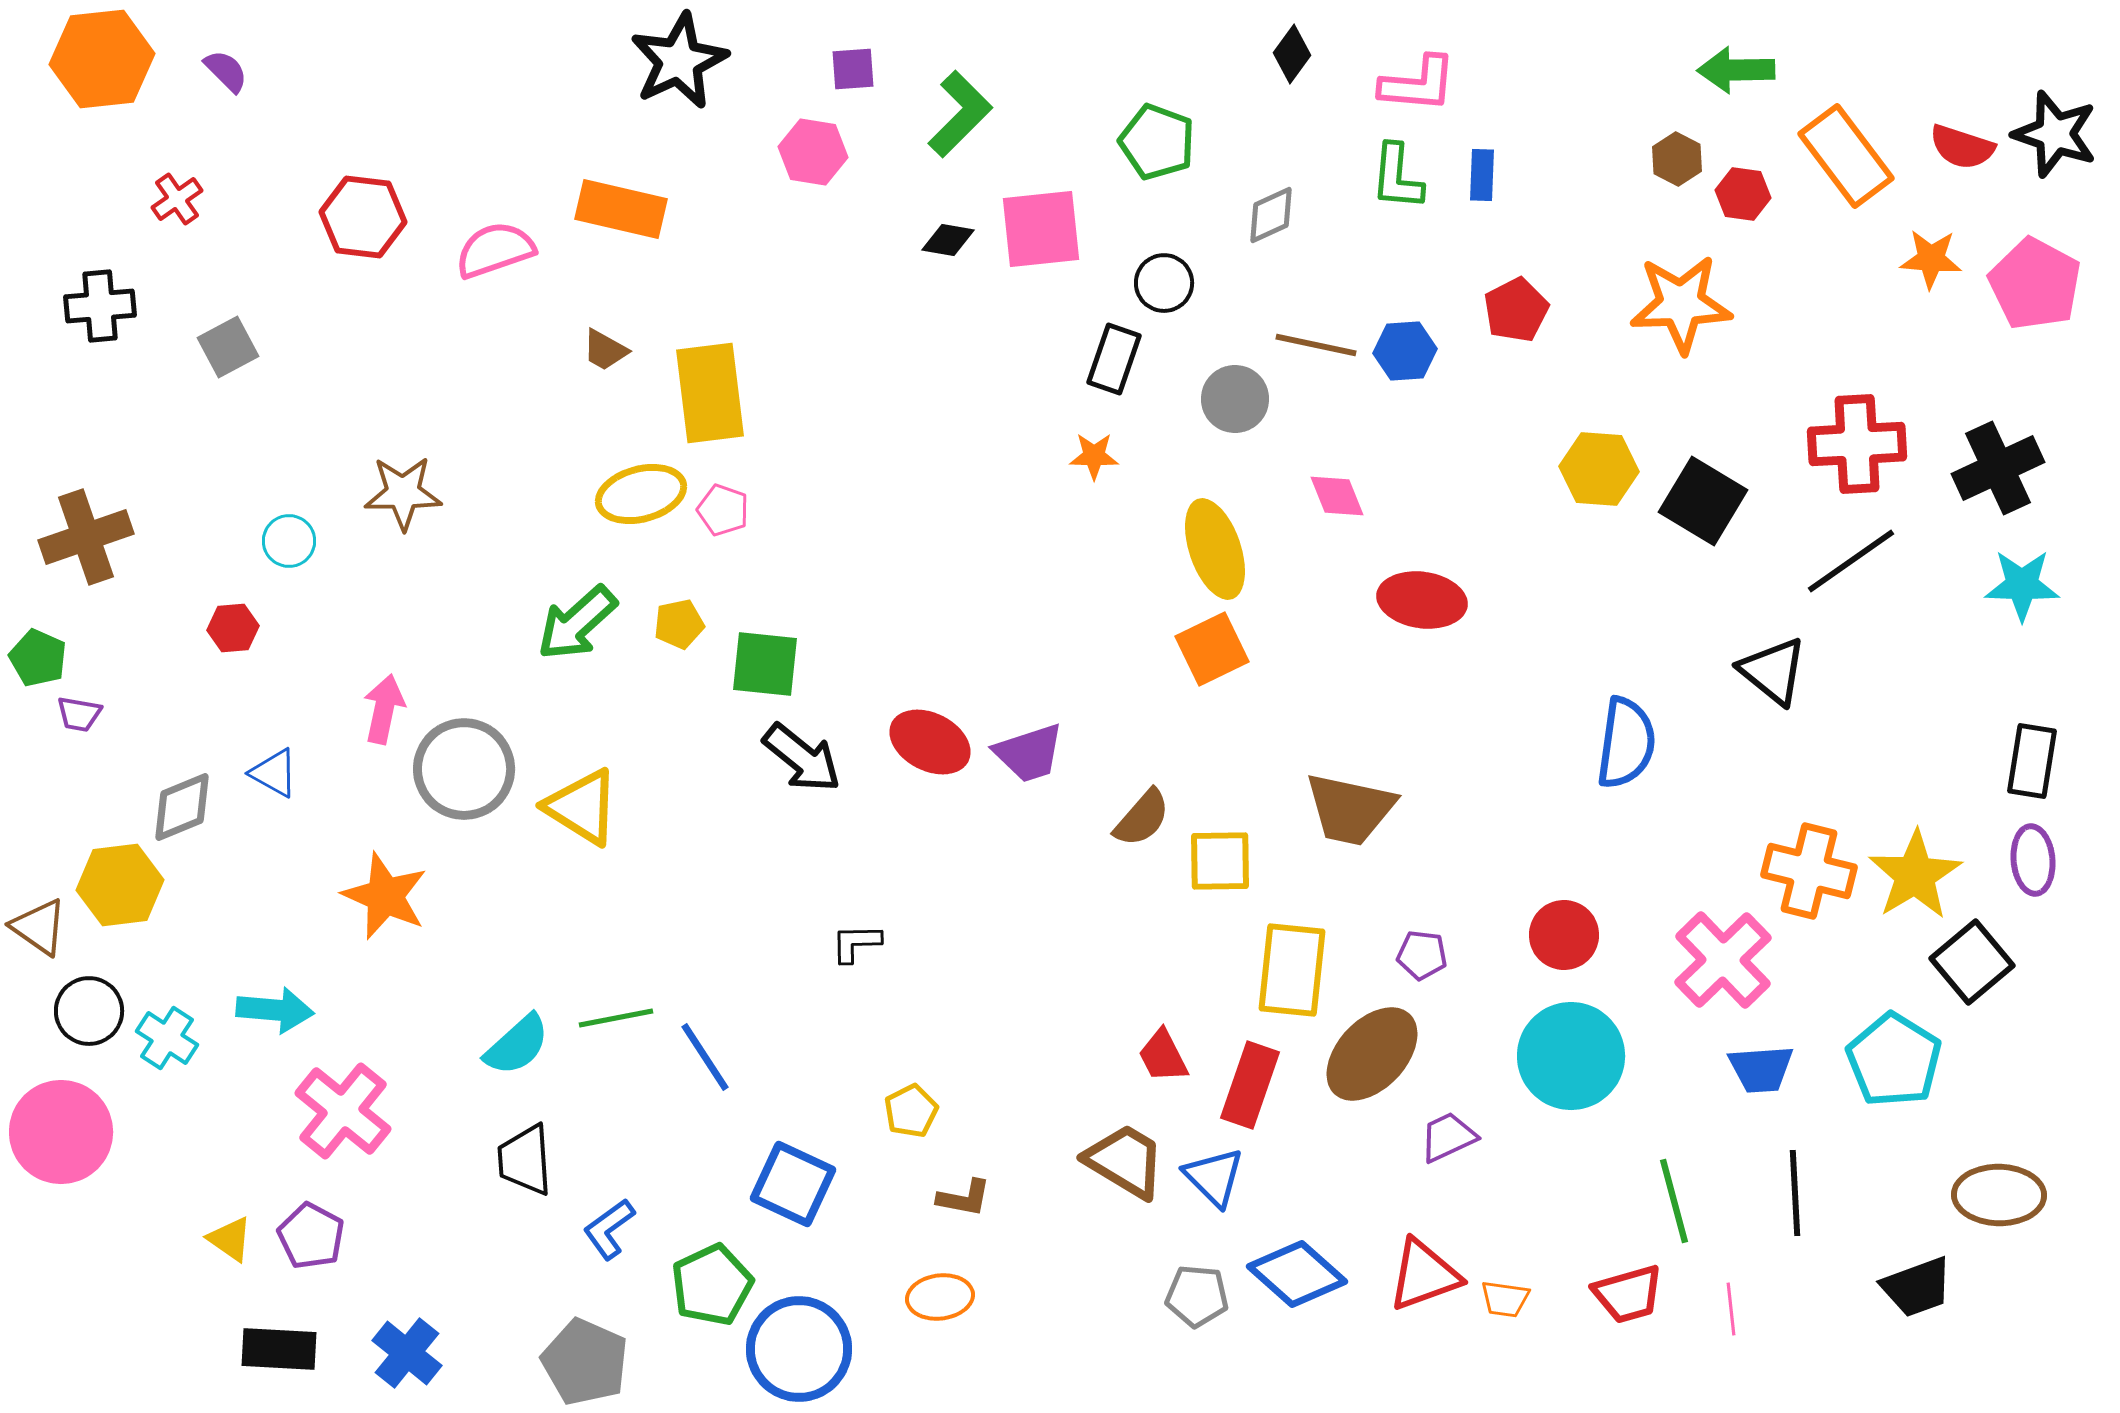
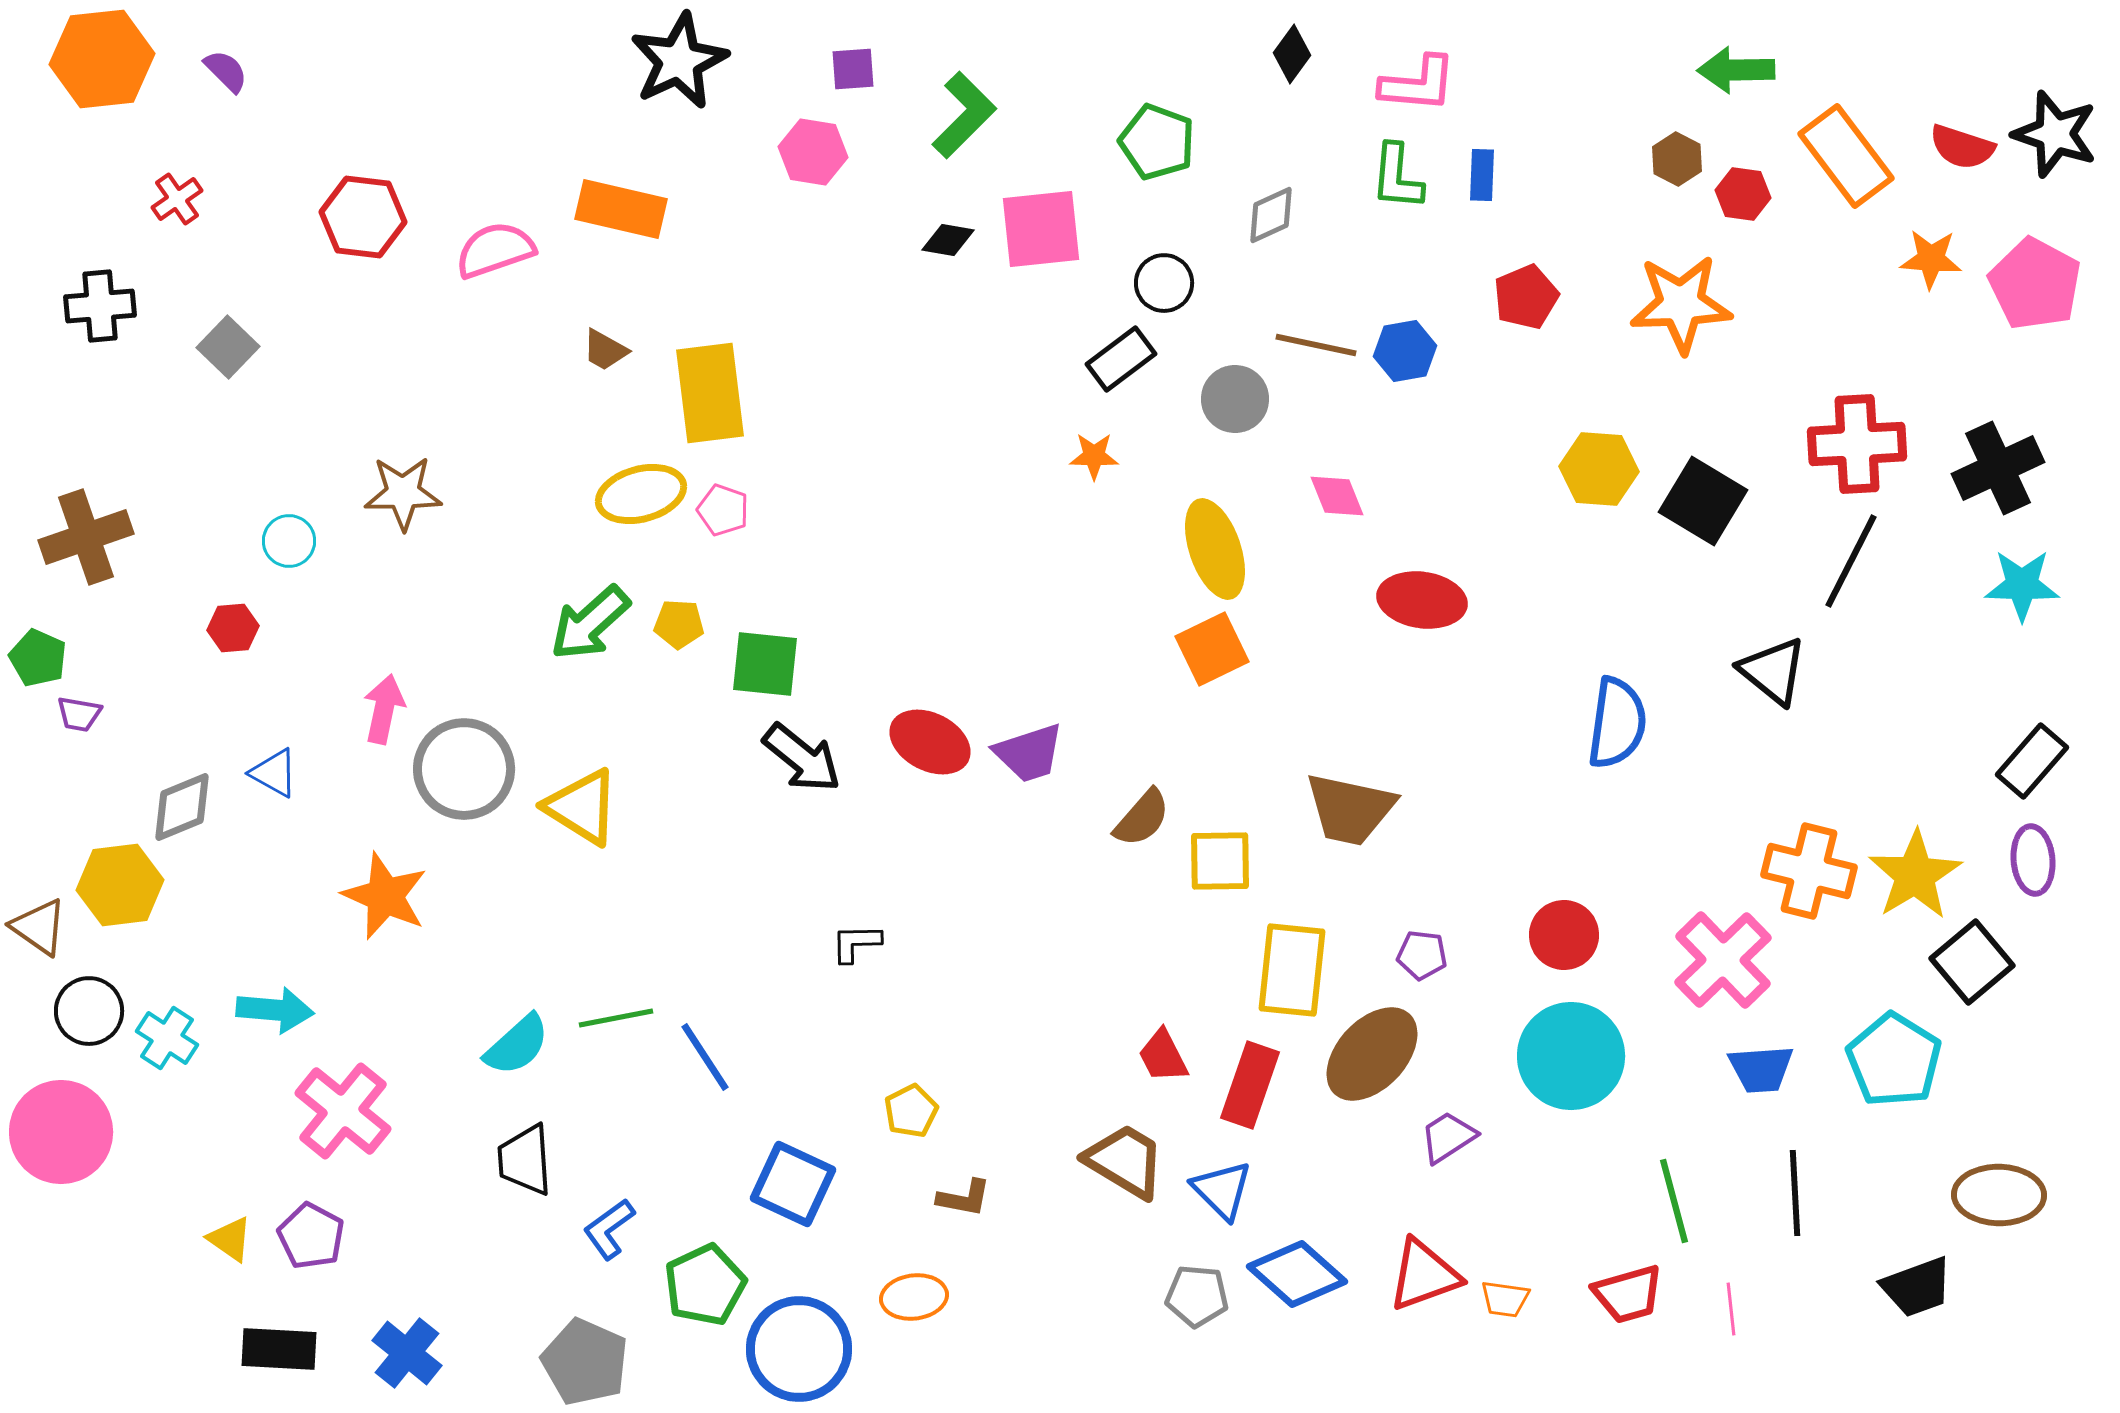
green L-shape at (960, 114): moved 4 px right, 1 px down
red pentagon at (1516, 310): moved 10 px right, 13 px up; rotated 4 degrees clockwise
gray square at (228, 347): rotated 18 degrees counterclockwise
blue hexagon at (1405, 351): rotated 6 degrees counterclockwise
black rectangle at (1114, 359): moved 7 px right; rotated 34 degrees clockwise
black line at (1851, 561): rotated 28 degrees counterclockwise
green arrow at (577, 623): moved 13 px right
yellow pentagon at (679, 624): rotated 15 degrees clockwise
blue semicircle at (1626, 743): moved 9 px left, 20 px up
black rectangle at (2032, 761): rotated 32 degrees clockwise
purple trapezoid at (1448, 1137): rotated 8 degrees counterclockwise
blue triangle at (1214, 1177): moved 8 px right, 13 px down
green pentagon at (712, 1285): moved 7 px left
orange ellipse at (940, 1297): moved 26 px left
